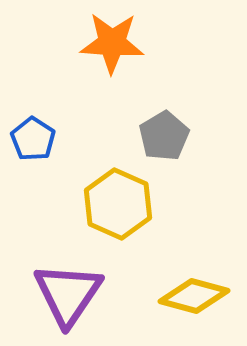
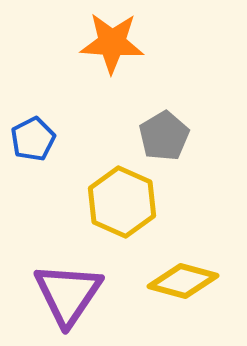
blue pentagon: rotated 12 degrees clockwise
yellow hexagon: moved 4 px right, 2 px up
yellow diamond: moved 11 px left, 15 px up
